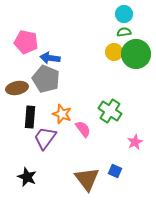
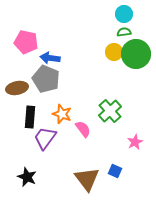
green cross: rotated 15 degrees clockwise
